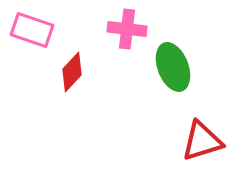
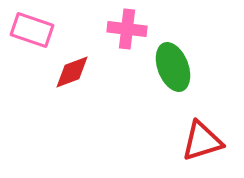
red diamond: rotated 27 degrees clockwise
